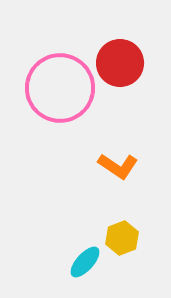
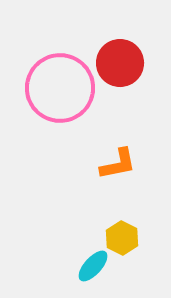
orange L-shape: moved 2 px up; rotated 45 degrees counterclockwise
yellow hexagon: rotated 12 degrees counterclockwise
cyan ellipse: moved 8 px right, 4 px down
